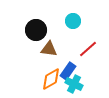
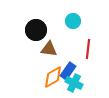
red line: rotated 42 degrees counterclockwise
orange diamond: moved 2 px right, 2 px up
cyan cross: moved 1 px up
